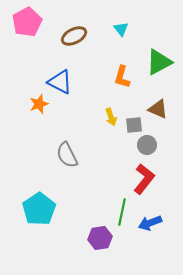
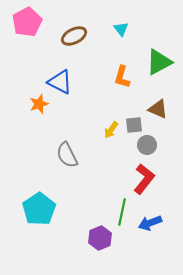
yellow arrow: moved 13 px down; rotated 54 degrees clockwise
purple hexagon: rotated 15 degrees counterclockwise
